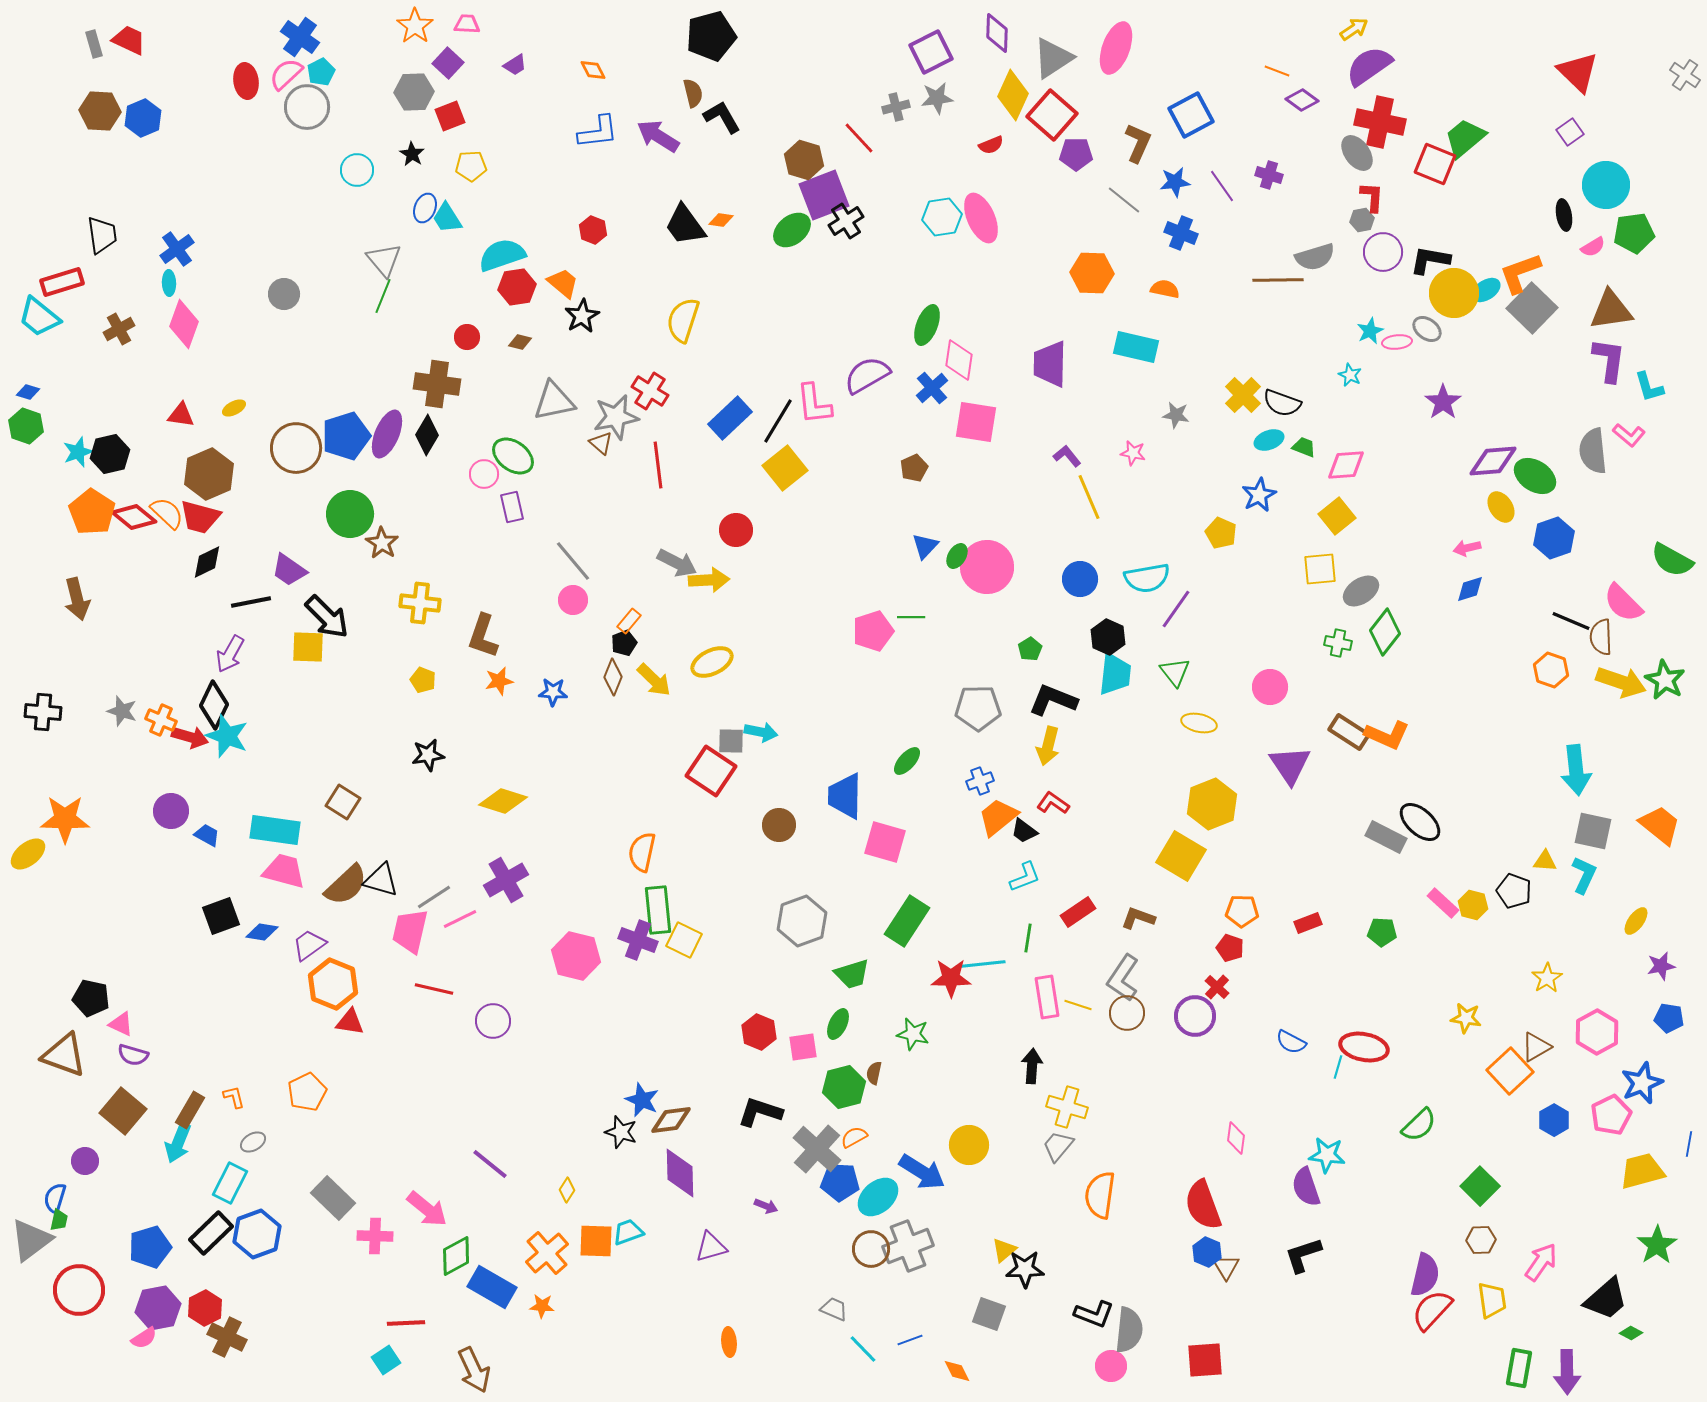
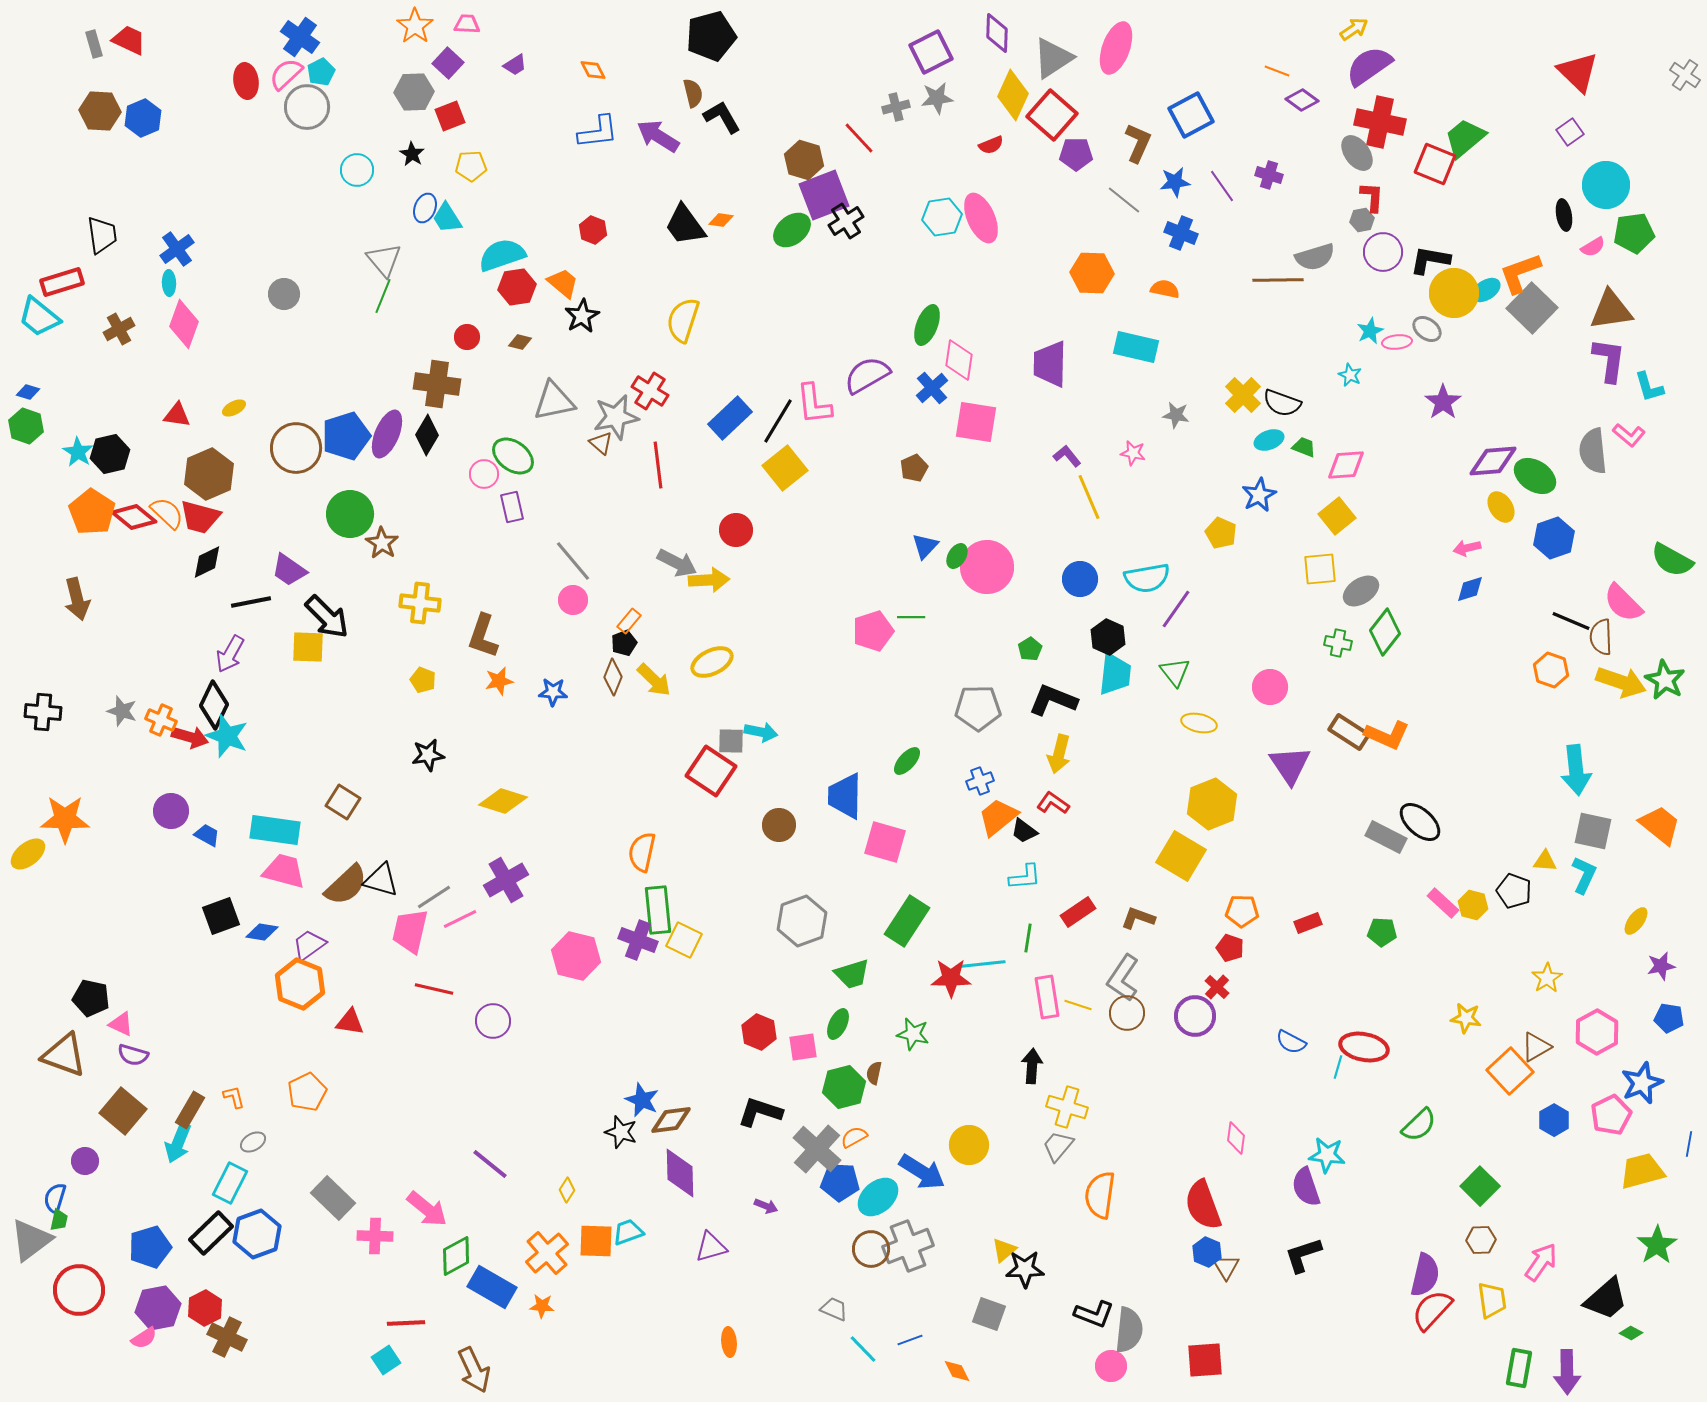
red triangle at (181, 415): moved 4 px left
cyan star at (78, 452): rotated 20 degrees counterclockwise
yellow arrow at (1048, 746): moved 11 px right, 8 px down
cyan L-shape at (1025, 877): rotated 16 degrees clockwise
orange hexagon at (333, 984): moved 33 px left
